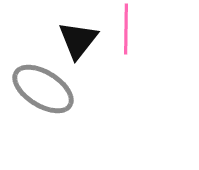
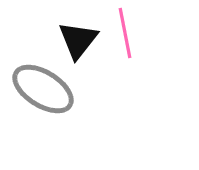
pink line: moved 1 px left, 4 px down; rotated 12 degrees counterclockwise
